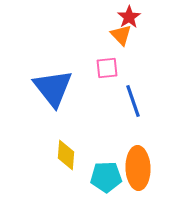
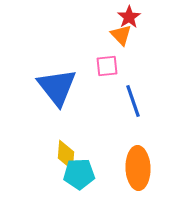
pink square: moved 2 px up
blue triangle: moved 4 px right, 1 px up
cyan pentagon: moved 27 px left, 3 px up
